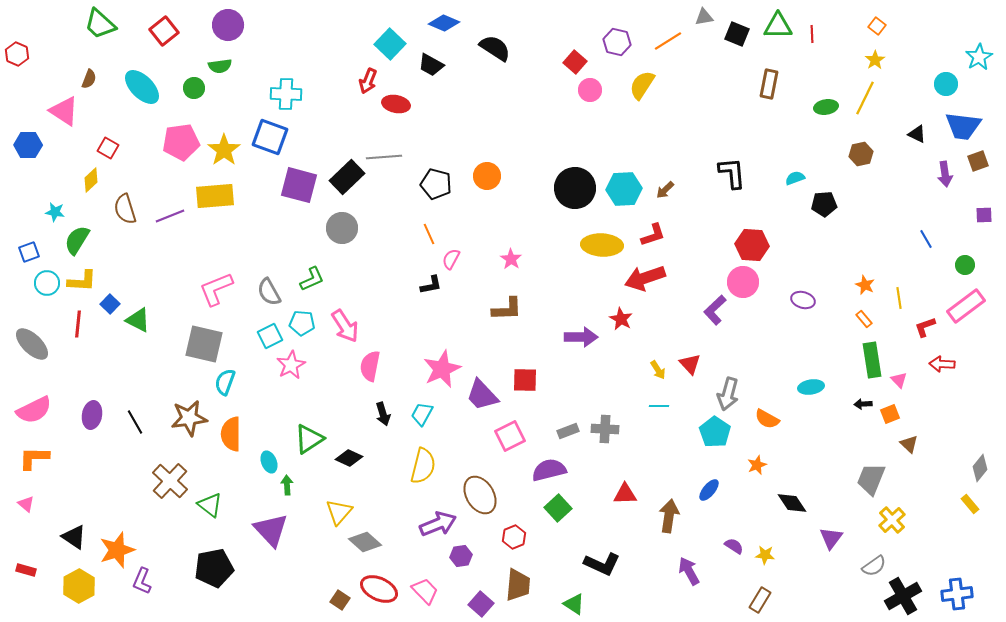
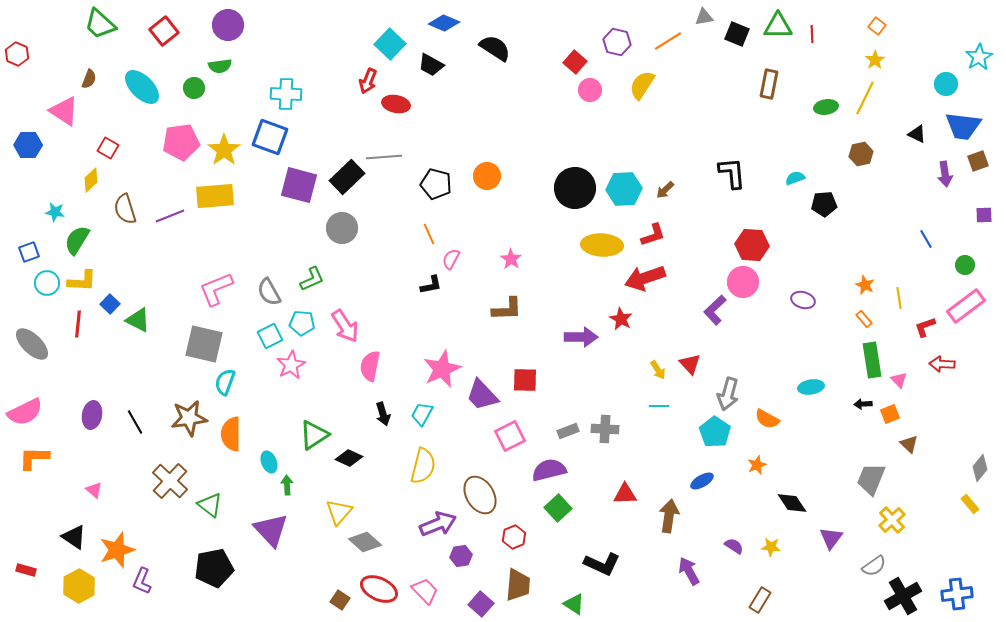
pink semicircle at (34, 410): moved 9 px left, 2 px down
green triangle at (309, 439): moved 5 px right, 4 px up
blue ellipse at (709, 490): moved 7 px left, 9 px up; rotated 20 degrees clockwise
pink triangle at (26, 504): moved 68 px right, 14 px up
yellow star at (765, 555): moved 6 px right, 8 px up
